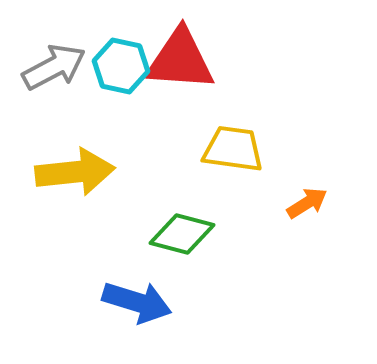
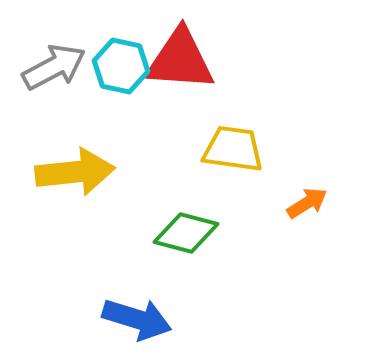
green diamond: moved 4 px right, 1 px up
blue arrow: moved 17 px down
